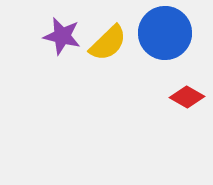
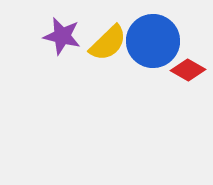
blue circle: moved 12 px left, 8 px down
red diamond: moved 1 px right, 27 px up
